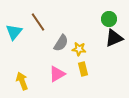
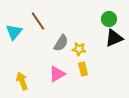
brown line: moved 1 px up
